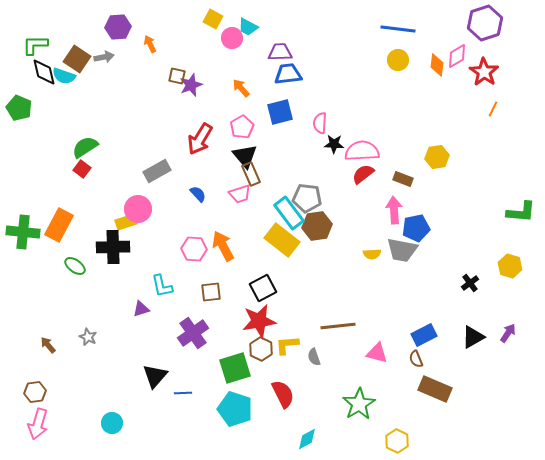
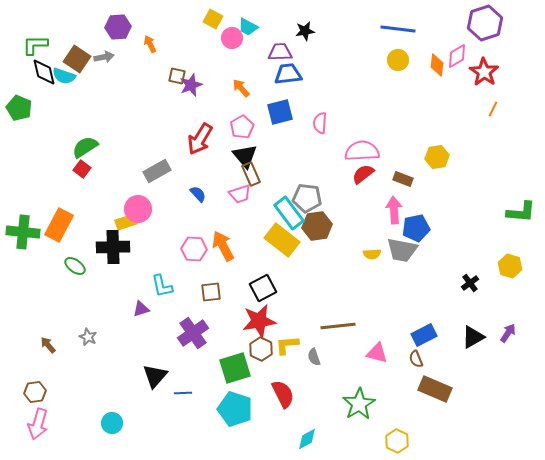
black star at (334, 144): moved 29 px left, 113 px up; rotated 12 degrees counterclockwise
